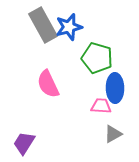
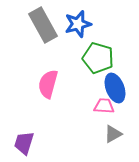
blue star: moved 9 px right, 3 px up
green pentagon: moved 1 px right
pink semicircle: rotated 40 degrees clockwise
blue ellipse: rotated 20 degrees counterclockwise
pink trapezoid: moved 3 px right
purple trapezoid: rotated 15 degrees counterclockwise
